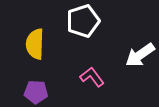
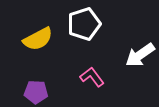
white pentagon: moved 1 px right, 3 px down
yellow semicircle: moved 3 px right, 5 px up; rotated 120 degrees counterclockwise
